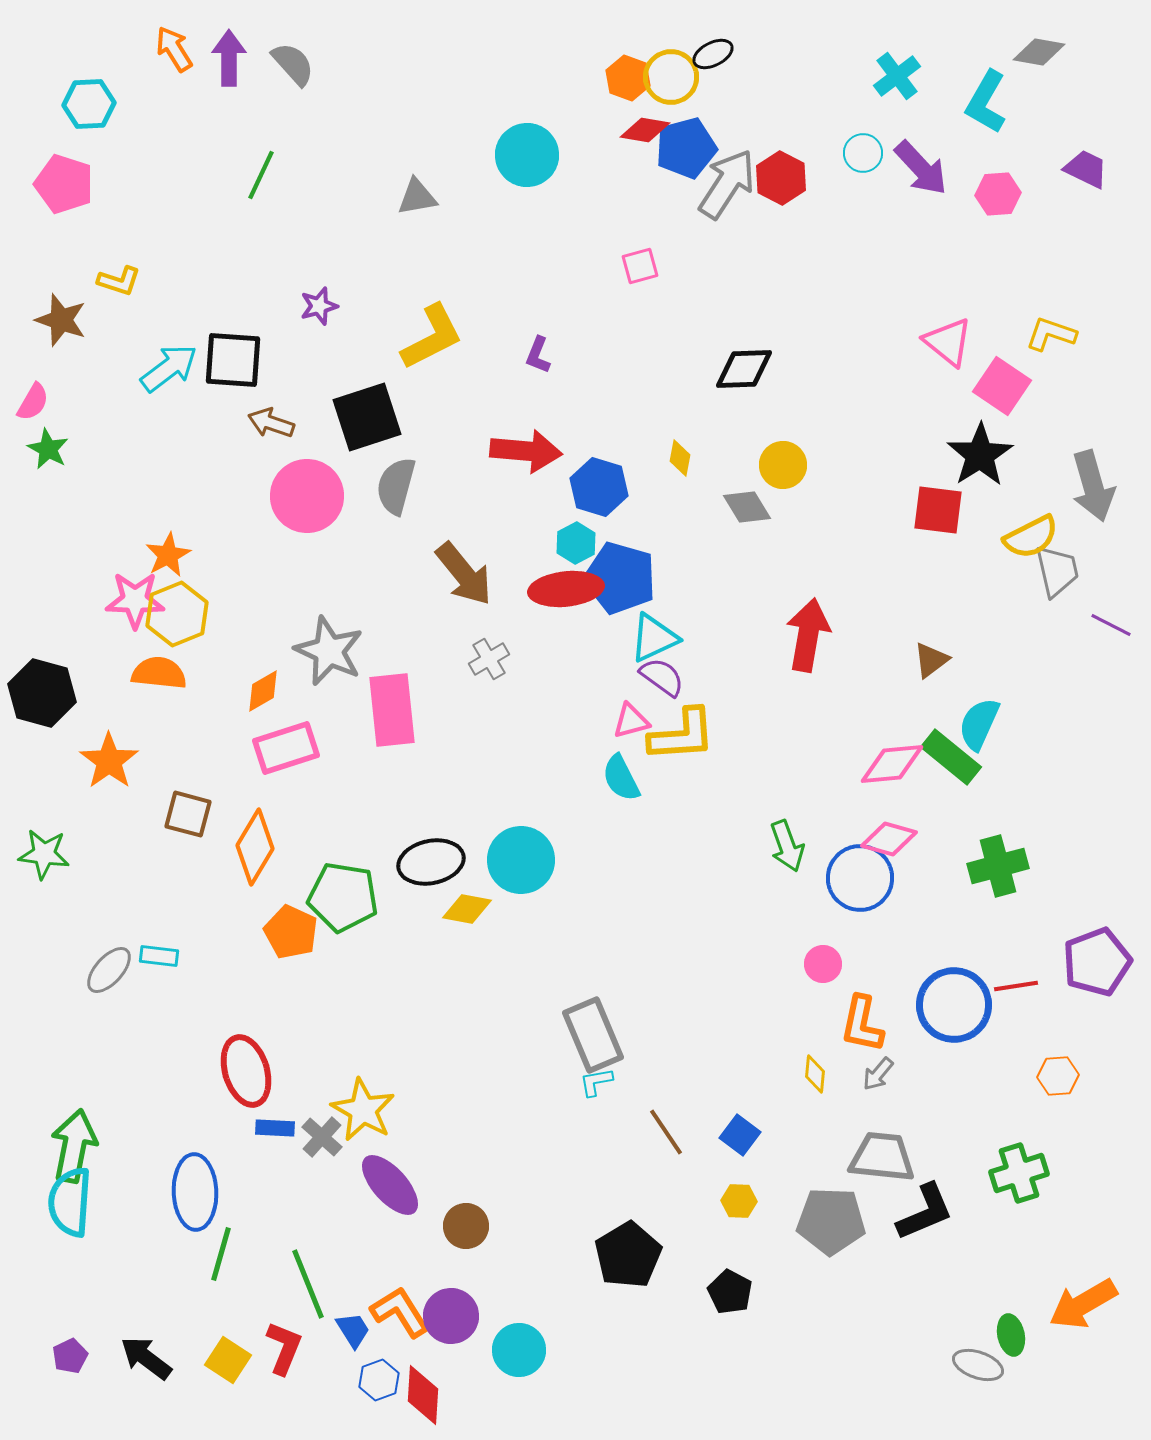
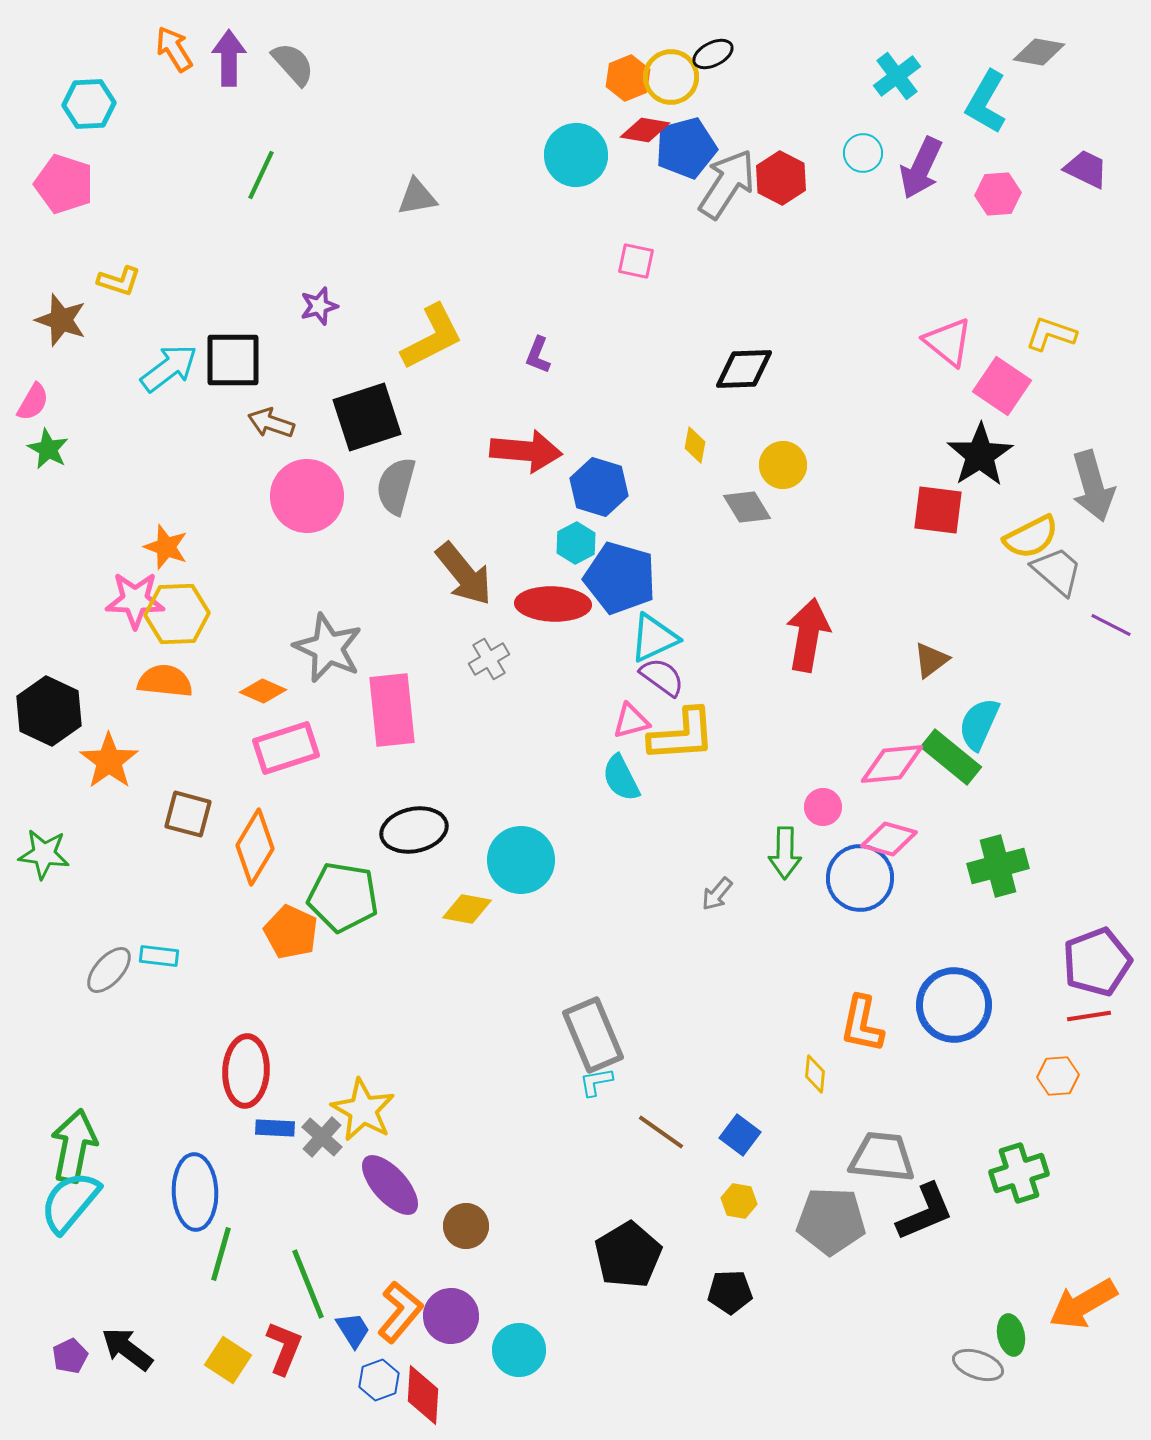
orange hexagon at (628, 78): rotated 18 degrees clockwise
cyan circle at (527, 155): moved 49 px right
purple arrow at (921, 168): rotated 68 degrees clockwise
pink square at (640, 266): moved 4 px left, 5 px up; rotated 27 degrees clockwise
black square at (233, 360): rotated 4 degrees counterclockwise
yellow diamond at (680, 458): moved 15 px right, 13 px up
orange star at (168, 555): moved 2 px left, 8 px up; rotated 24 degrees counterclockwise
gray trapezoid at (1057, 571): rotated 36 degrees counterclockwise
red ellipse at (566, 589): moved 13 px left, 15 px down; rotated 8 degrees clockwise
yellow hexagon at (177, 614): rotated 20 degrees clockwise
gray star at (329, 651): moved 1 px left, 3 px up
orange semicircle at (159, 673): moved 6 px right, 8 px down
orange diamond at (263, 691): rotated 54 degrees clockwise
black hexagon at (42, 693): moved 7 px right, 18 px down; rotated 10 degrees clockwise
green arrow at (787, 846): moved 2 px left, 7 px down; rotated 21 degrees clockwise
black ellipse at (431, 862): moved 17 px left, 32 px up
pink circle at (823, 964): moved 157 px up
red line at (1016, 986): moved 73 px right, 30 px down
red ellipse at (246, 1071): rotated 20 degrees clockwise
gray arrow at (878, 1074): moved 161 px left, 180 px up
brown line at (666, 1132): moved 5 px left; rotated 21 degrees counterclockwise
yellow hexagon at (739, 1201): rotated 8 degrees clockwise
cyan semicircle at (70, 1202): rotated 36 degrees clockwise
black pentagon at (730, 1292): rotated 30 degrees counterclockwise
orange L-shape at (400, 1312): rotated 72 degrees clockwise
black arrow at (146, 1358): moved 19 px left, 9 px up
